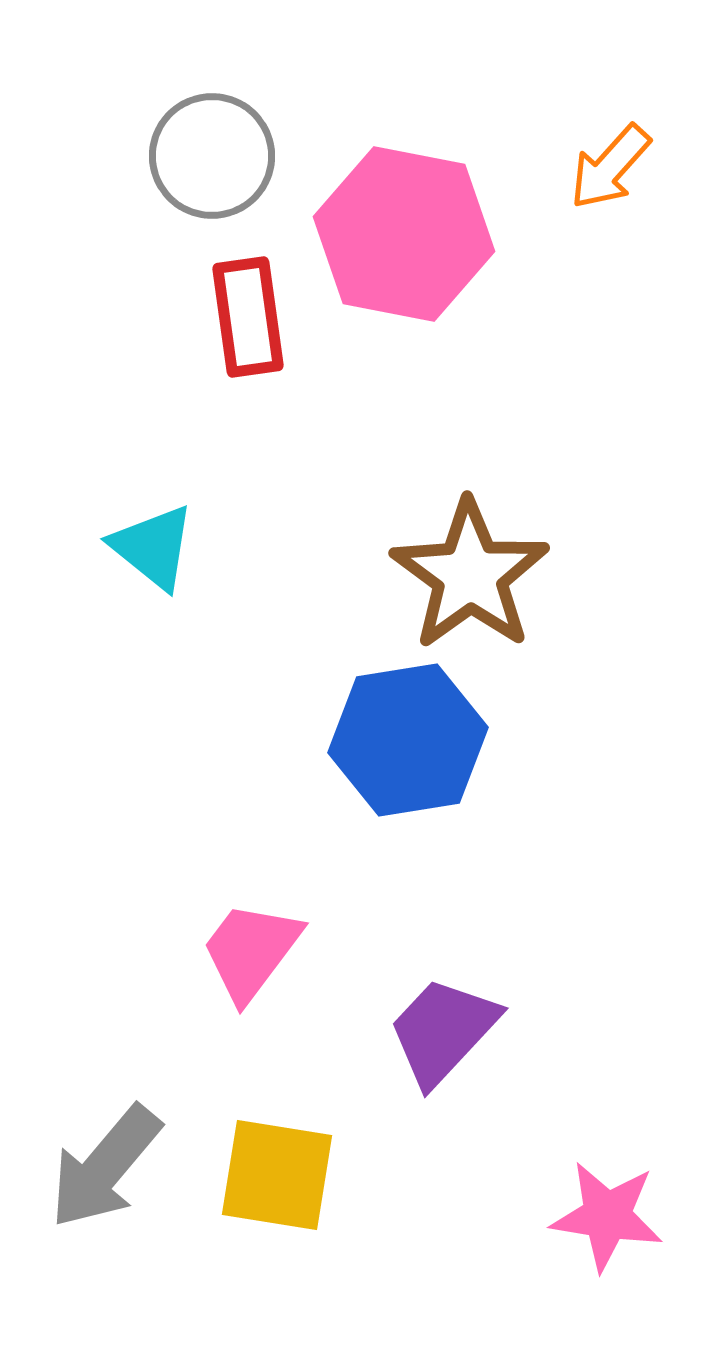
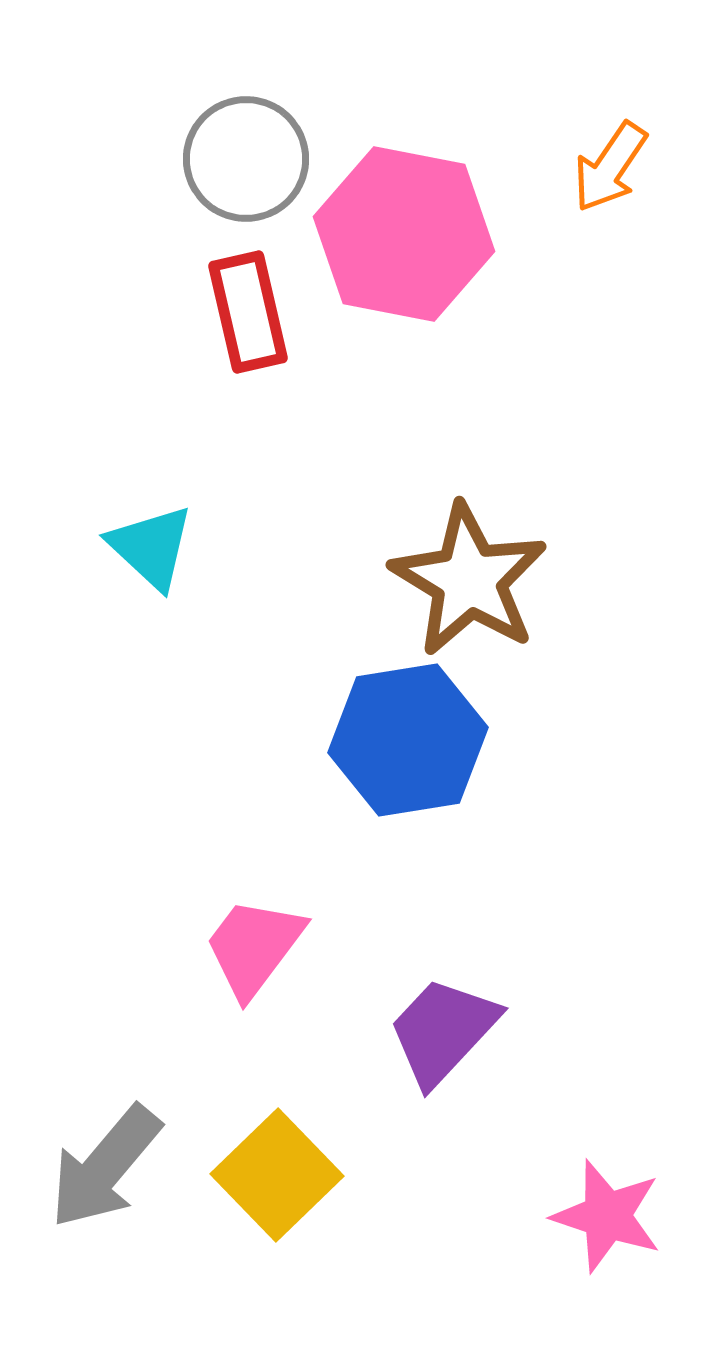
gray circle: moved 34 px right, 3 px down
orange arrow: rotated 8 degrees counterclockwise
red rectangle: moved 5 px up; rotated 5 degrees counterclockwise
cyan triangle: moved 2 px left; rotated 4 degrees clockwise
brown star: moved 1 px left, 5 px down; rotated 5 degrees counterclockwise
pink trapezoid: moved 3 px right, 4 px up
yellow square: rotated 37 degrees clockwise
pink star: rotated 9 degrees clockwise
